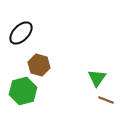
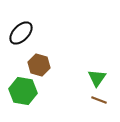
green hexagon: rotated 24 degrees clockwise
brown line: moved 7 px left
